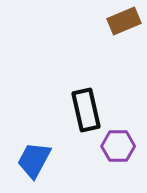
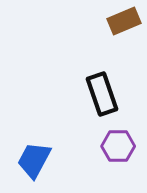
black rectangle: moved 16 px right, 16 px up; rotated 6 degrees counterclockwise
